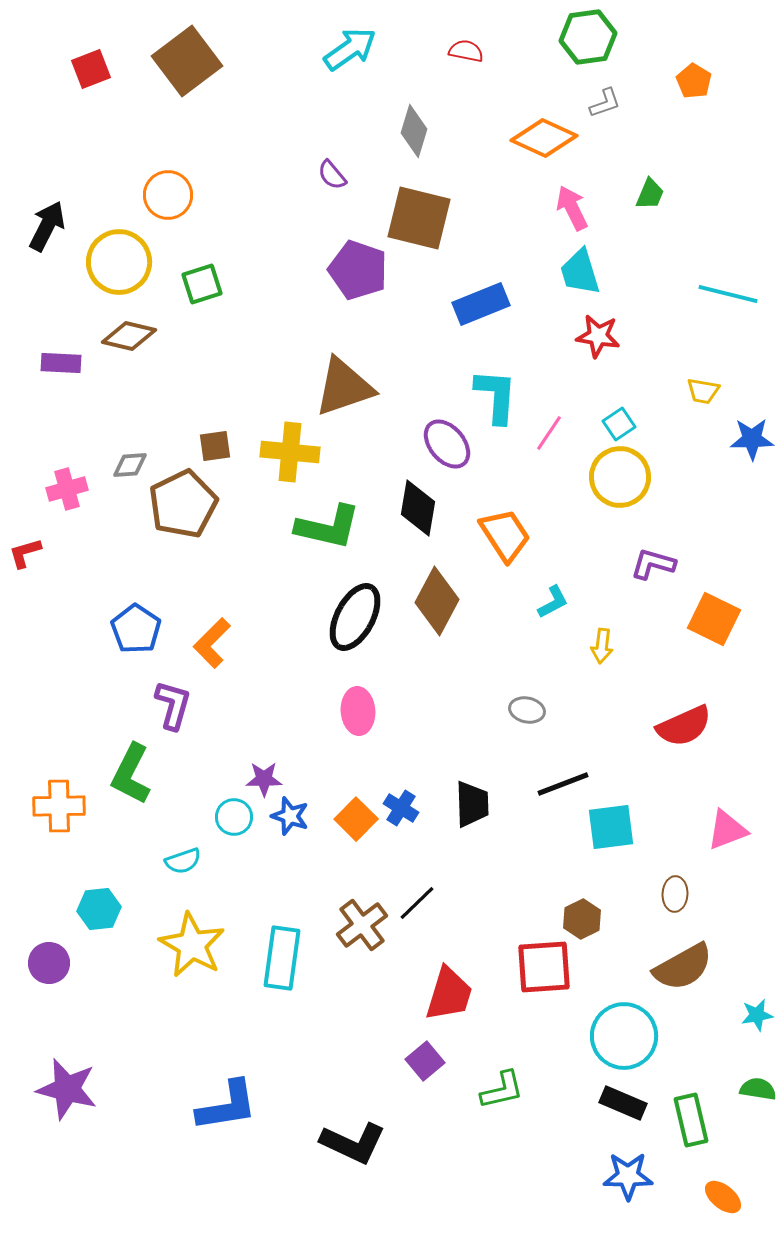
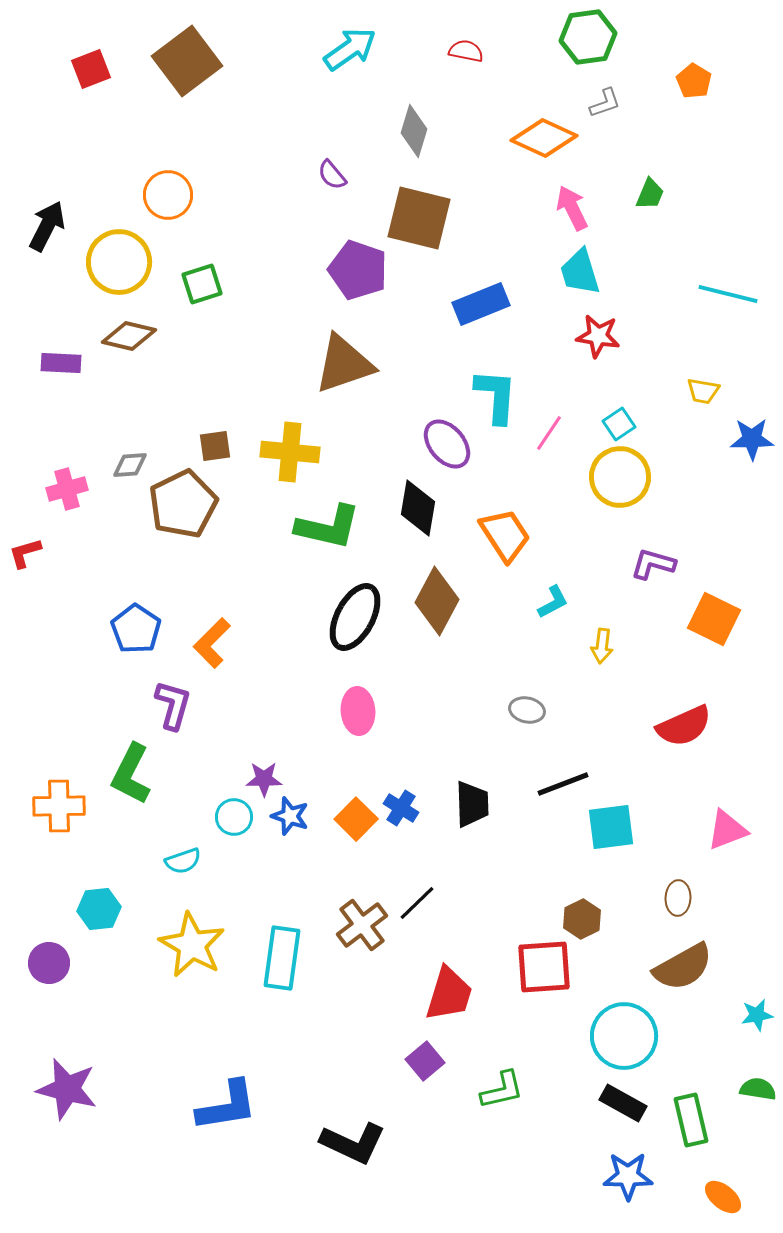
brown triangle at (344, 387): moved 23 px up
brown ellipse at (675, 894): moved 3 px right, 4 px down
black rectangle at (623, 1103): rotated 6 degrees clockwise
